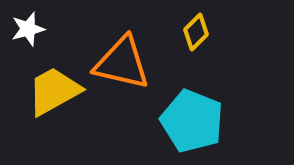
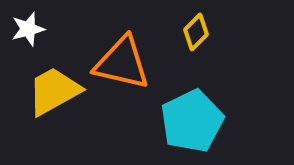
cyan pentagon: rotated 24 degrees clockwise
